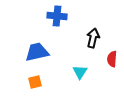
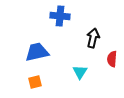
blue cross: moved 3 px right
